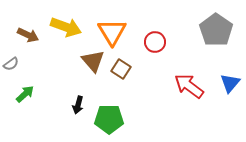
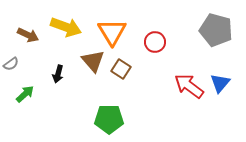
gray pentagon: rotated 20 degrees counterclockwise
blue triangle: moved 10 px left
black arrow: moved 20 px left, 31 px up
